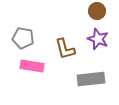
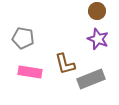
brown L-shape: moved 15 px down
pink rectangle: moved 2 px left, 6 px down
gray rectangle: rotated 16 degrees counterclockwise
